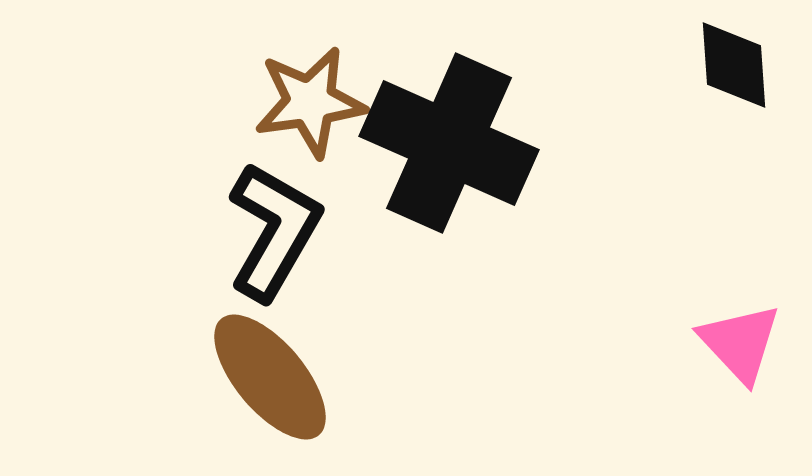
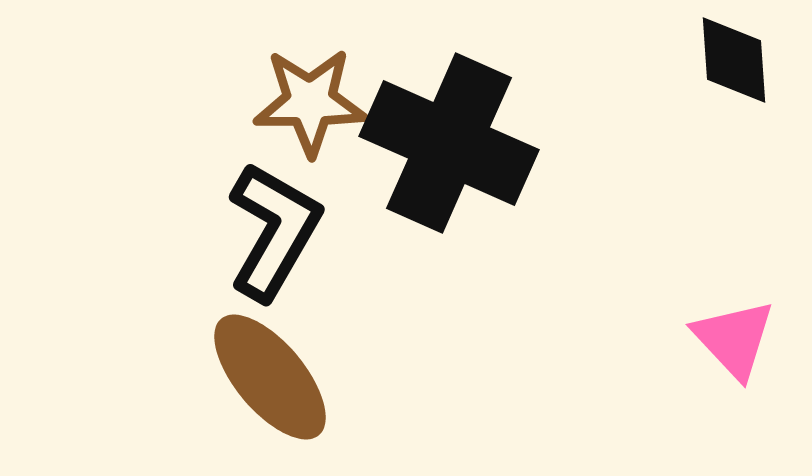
black diamond: moved 5 px up
brown star: rotated 8 degrees clockwise
pink triangle: moved 6 px left, 4 px up
